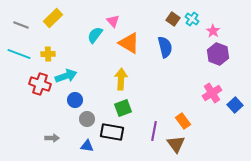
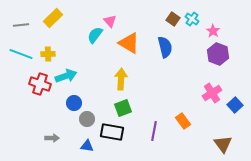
pink triangle: moved 3 px left
gray line: rotated 28 degrees counterclockwise
cyan line: moved 2 px right
blue circle: moved 1 px left, 3 px down
brown triangle: moved 47 px right
